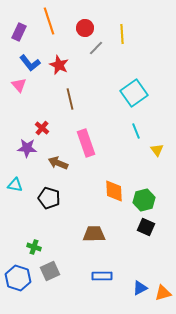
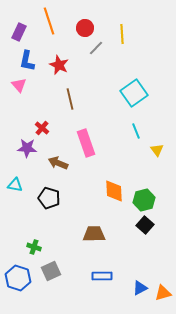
blue L-shape: moved 3 px left, 2 px up; rotated 50 degrees clockwise
black square: moved 1 px left, 2 px up; rotated 18 degrees clockwise
gray square: moved 1 px right
